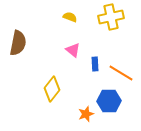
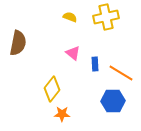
yellow cross: moved 5 px left
pink triangle: moved 3 px down
blue hexagon: moved 4 px right
orange star: moved 24 px left; rotated 21 degrees clockwise
